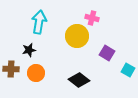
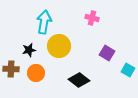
cyan arrow: moved 5 px right
yellow circle: moved 18 px left, 10 px down
